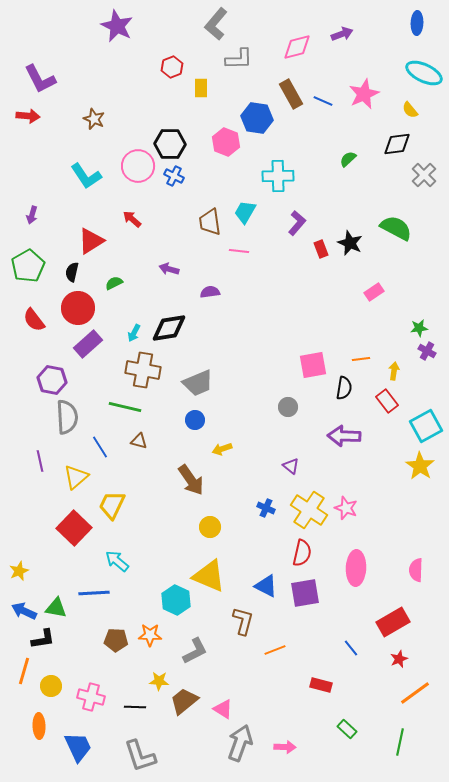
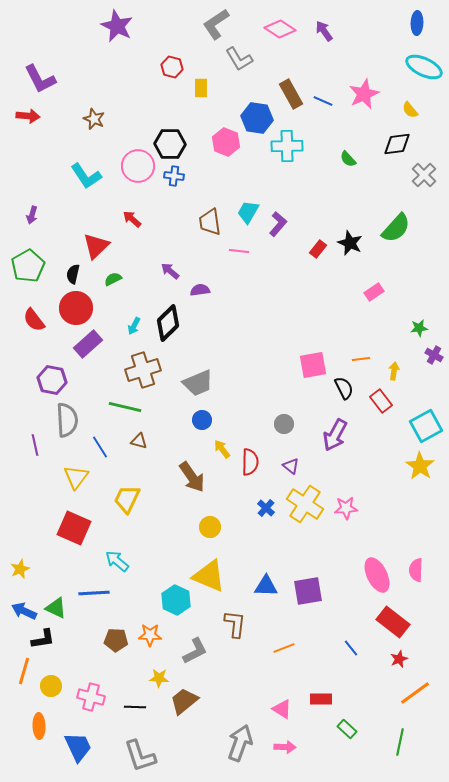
gray L-shape at (216, 24): rotated 16 degrees clockwise
purple arrow at (342, 34): moved 18 px left, 3 px up; rotated 105 degrees counterclockwise
pink diamond at (297, 47): moved 17 px left, 18 px up; rotated 48 degrees clockwise
gray L-shape at (239, 59): rotated 60 degrees clockwise
red hexagon at (172, 67): rotated 25 degrees counterclockwise
cyan ellipse at (424, 73): moved 6 px up
green semicircle at (348, 159): rotated 90 degrees counterclockwise
blue cross at (174, 176): rotated 18 degrees counterclockwise
cyan cross at (278, 176): moved 9 px right, 30 px up
cyan trapezoid at (245, 212): moved 3 px right
purple L-shape at (297, 223): moved 19 px left, 1 px down
green semicircle at (396, 228): rotated 104 degrees clockwise
red triangle at (91, 241): moved 5 px right, 5 px down; rotated 12 degrees counterclockwise
red rectangle at (321, 249): moved 3 px left; rotated 60 degrees clockwise
purple arrow at (169, 269): moved 1 px right, 2 px down; rotated 24 degrees clockwise
black semicircle at (72, 272): moved 1 px right, 2 px down
green semicircle at (114, 283): moved 1 px left, 4 px up
purple semicircle at (210, 292): moved 10 px left, 2 px up
red circle at (78, 308): moved 2 px left
black diamond at (169, 328): moved 1 px left, 5 px up; rotated 36 degrees counterclockwise
cyan arrow at (134, 333): moved 7 px up
purple cross at (427, 351): moved 7 px right, 4 px down
brown cross at (143, 370): rotated 28 degrees counterclockwise
black semicircle at (344, 388): rotated 35 degrees counterclockwise
red rectangle at (387, 401): moved 6 px left
gray circle at (288, 407): moved 4 px left, 17 px down
gray semicircle at (67, 417): moved 3 px down
blue circle at (195, 420): moved 7 px right
purple arrow at (344, 436): moved 9 px left, 1 px up; rotated 64 degrees counterclockwise
yellow arrow at (222, 449): rotated 72 degrees clockwise
purple line at (40, 461): moved 5 px left, 16 px up
yellow triangle at (76, 477): rotated 12 degrees counterclockwise
brown arrow at (191, 480): moved 1 px right, 3 px up
yellow trapezoid at (112, 505): moved 15 px right, 6 px up
blue cross at (266, 508): rotated 18 degrees clockwise
pink star at (346, 508): rotated 25 degrees counterclockwise
yellow cross at (309, 510): moved 4 px left, 6 px up
red square at (74, 528): rotated 20 degrees counterclockwise
red semicircle at (302, 553): moved 52 px left, 91 px up; rotated 12 degrees counterclockwise
pink ellipse at (356, 568): moved 21 px right, 7 px down; rotated 28 degrees counterclockwise
yellow star at (19, 571): moved 1 px right, 2 px up
blue triangle at (266, 586): rotated 25 degrees counterclockwise
purple square at (305, 593): moved 3 px right, 2 px up
green triangle at (56, 608): rotated 15 degrees clockwise
brown L-shape at (243, 621): moved 8 px left, 3 px down; rotated 8 degrees counterclockwise
red rectangle at (393, 622): rotated 68 degrees clockwise
orange line at (275, 650): moved 9 px right, 2 px up
yellow star at (159, 681): moved 3 px up
red rectangle at (321, 685): moved 14 px down; rotated 15 degrees counterclockwise
pink triangle at (223, 709): moved 59 px right
